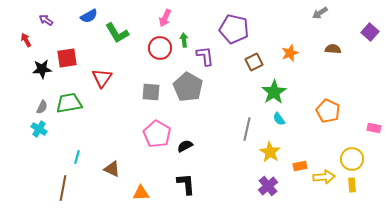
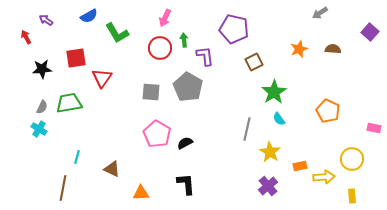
red arrow: moved 3 px up
orange star: moved 9 px right, 4 px up
red square: moved 9 px right
black semicircle: moved 3 px up
yellow rectangle: moved 11 px down
